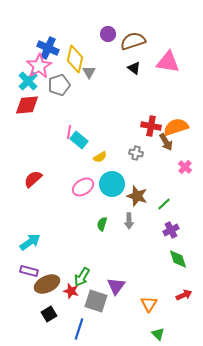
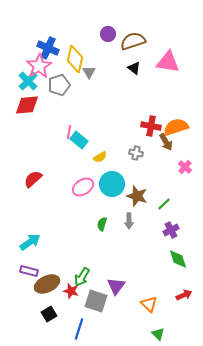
orange triangle: rotated 18 degrees counterclockwise
